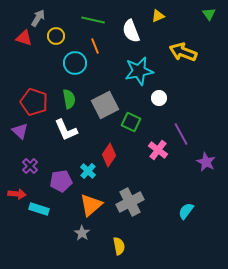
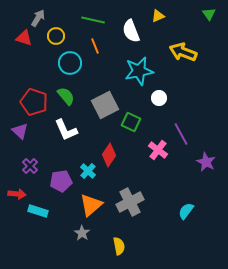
cyan circle: moved 5 px left
green semicircle: moved 3 px left, 3 px up; rotated 30 degrees counterclockwise
cyan rectangle: moved 1 px left, 2 px down
